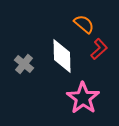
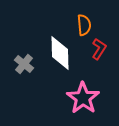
orange semicircle: moved 1 px down; rotated 45 degrees clockwise
red L-shape: rotated 15 degrees counterclockwise
white diamond: moved 2 px left, 3 px up
